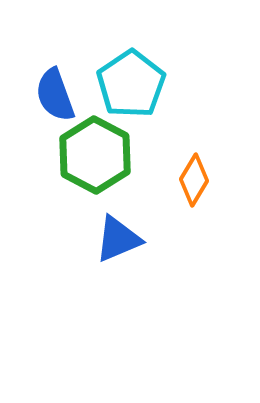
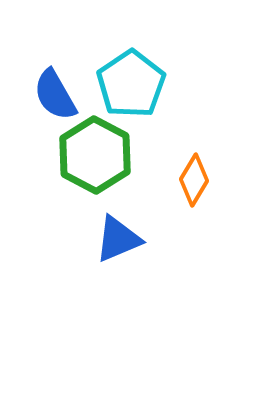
blue semicircle: rotated 10 degrees counterclockwise
